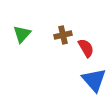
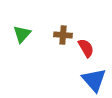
brown cross: rotated 18 degrees clockwise
